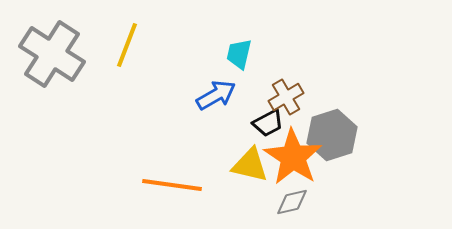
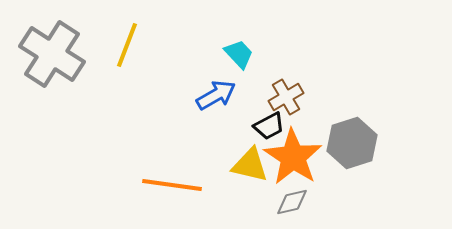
cyan trapezoid: rotated 124 degrees clockwise
black trapezoid: moved 1 px right, 3 px down
gray hexagon: moved 20 px right, 8 px down
